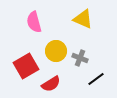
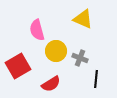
pink semicircle: moved 3 px right, 8 px down
red square: moved 8 px left
black line: rotated 48 degrees counterclockwise
